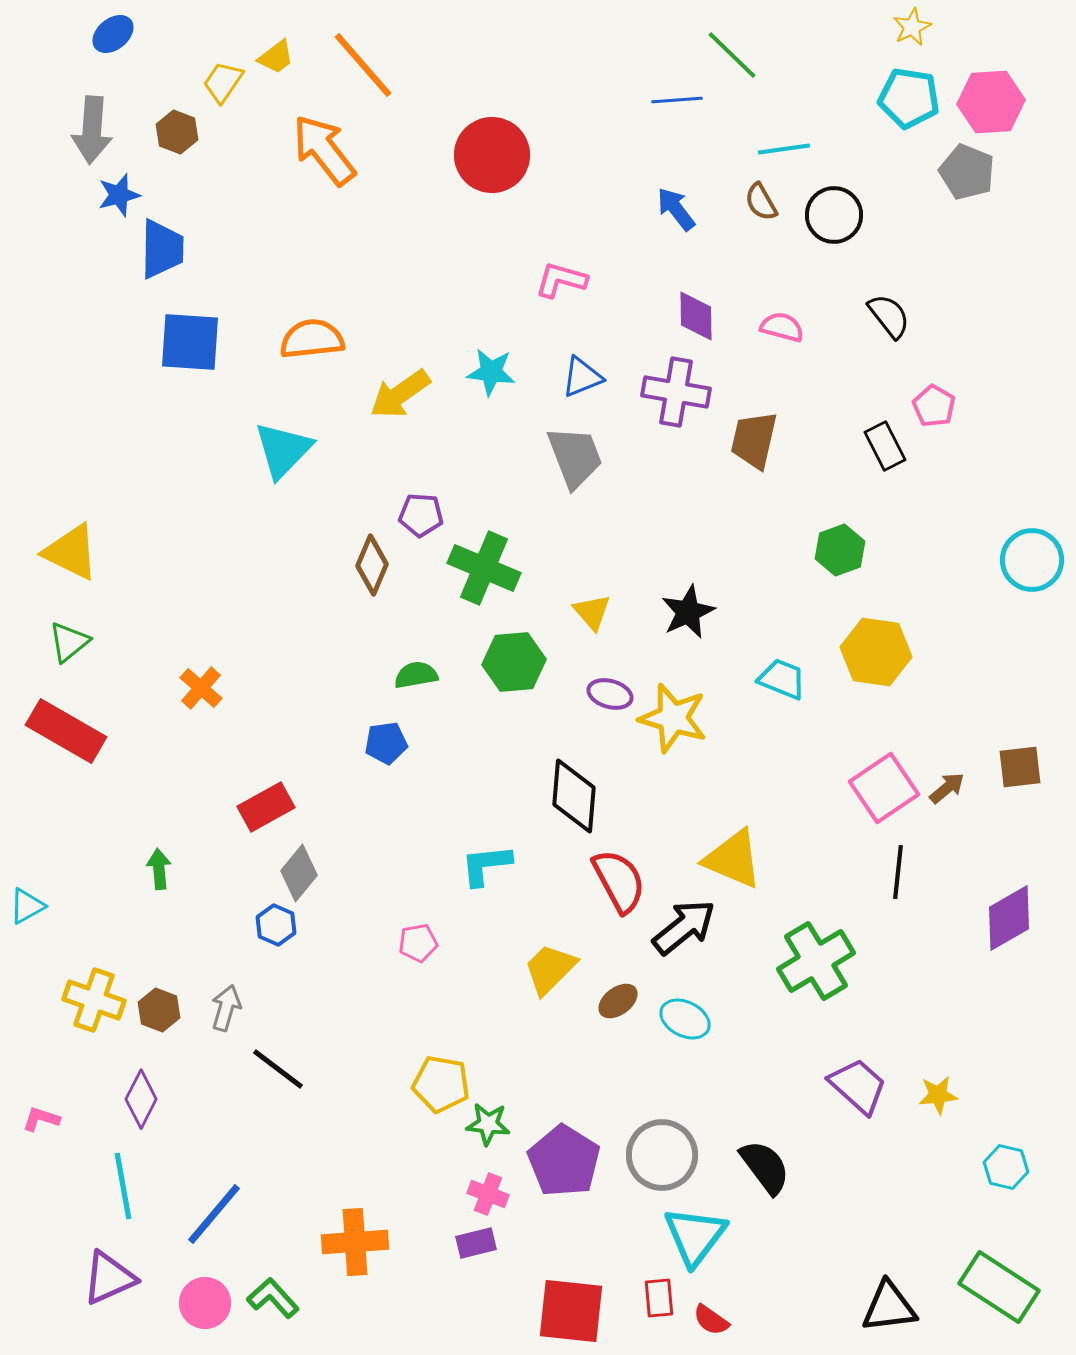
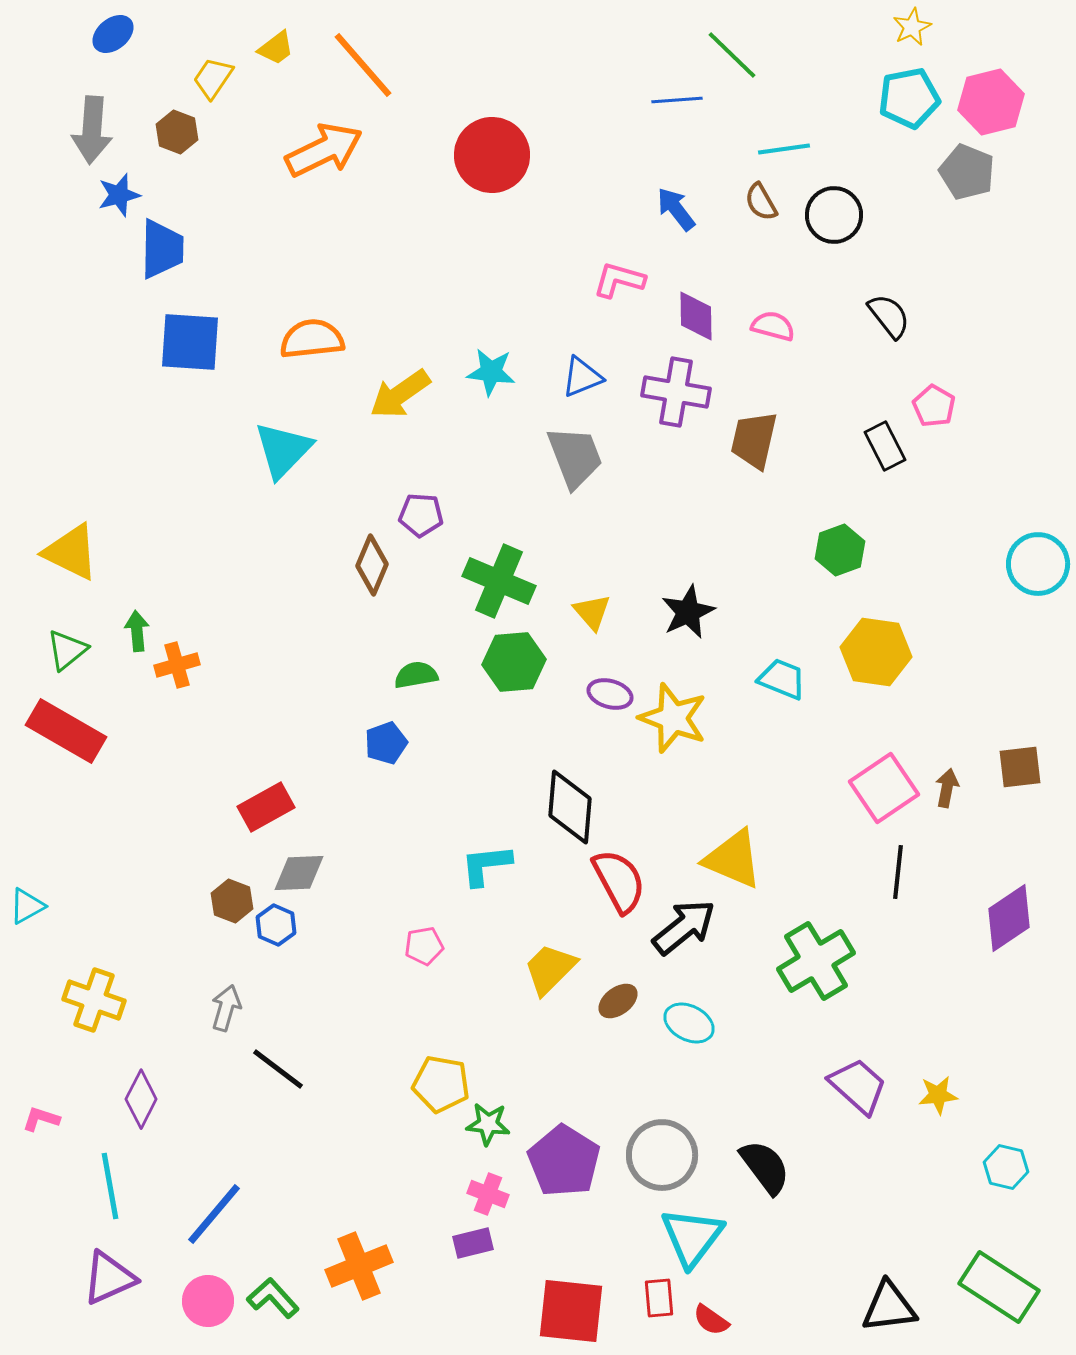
yellow trapezoid at (276, 57): moved 9 px up
yellow trapezoid at (223, 82): moved 10 px left, 4 px up
cyan pentagon at (909, 98): rotated 20 degrees counterclockwise
pink hexagon at (991, 102): rotated 10 degrees counterclockwise
orange arrow at (324, 150): rotated 102 degrees clockwise
pink L-shape at (561, 280): moved 58 px right
pink semicircle at (782, 327): moved 9 px left, 1 px up
cyan circle at (1032, 560): moved 6 px right, 4 px down
green cross at (484, 568): moved 15 px right, 13 px down
green triangle at (69, 642): moved 2 px left, 8 px down
orange cross at (201, 688): moved 24 px left, 23 px up; rotated 33 degrees clockwise
yellow star at (673, 718): rotated 4 degrees clockwise
blue pentagon at (386, 743): rotated 12 degrees counterclockwise
brown arrow at (947, 788): rotated 39 degrees counterclockwise
black diamond at (574, 796): moved 4 px left, 11 px down
green arrow at (159, 869): moved 22 px left, 238 px up
gray diamond at (299, 873): rotated 48 degrees clockwise
purple diamond at (1009, 918): rotated 4 degrees counterclockwise
pink pentagon at (418, 943): moved 6 px right, 3 px down
brown hexagon at (159, 1010): moved 73 px right, 109 px up
cyan ellipse at (685, 1019): moved 4 px right, 4 px down
cyan line at (123, 1186): moved 13 px left
cyan triangle at (695, 1236): moved 3 px left, 1 px down
orange cross at (355, 1242): moved 4 px right, 24 px down; rotated 18 degrees counterclockwise
purple rectangle at (476, 1243): moved 3 px left
pink circle at (205, 1303): moved 3 px right, 2 px up
